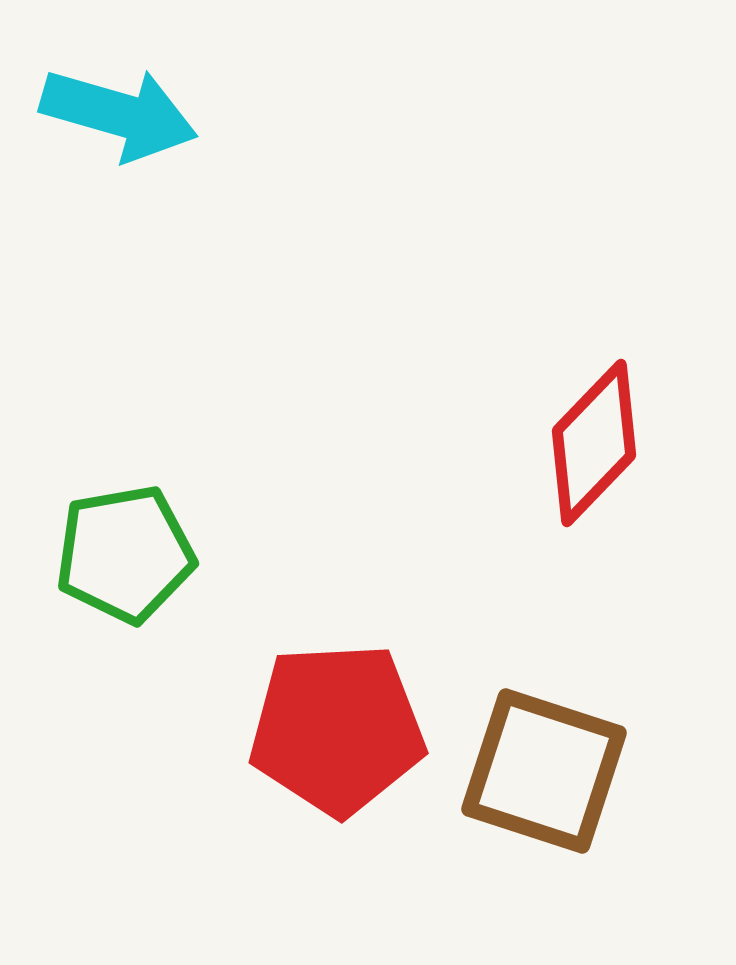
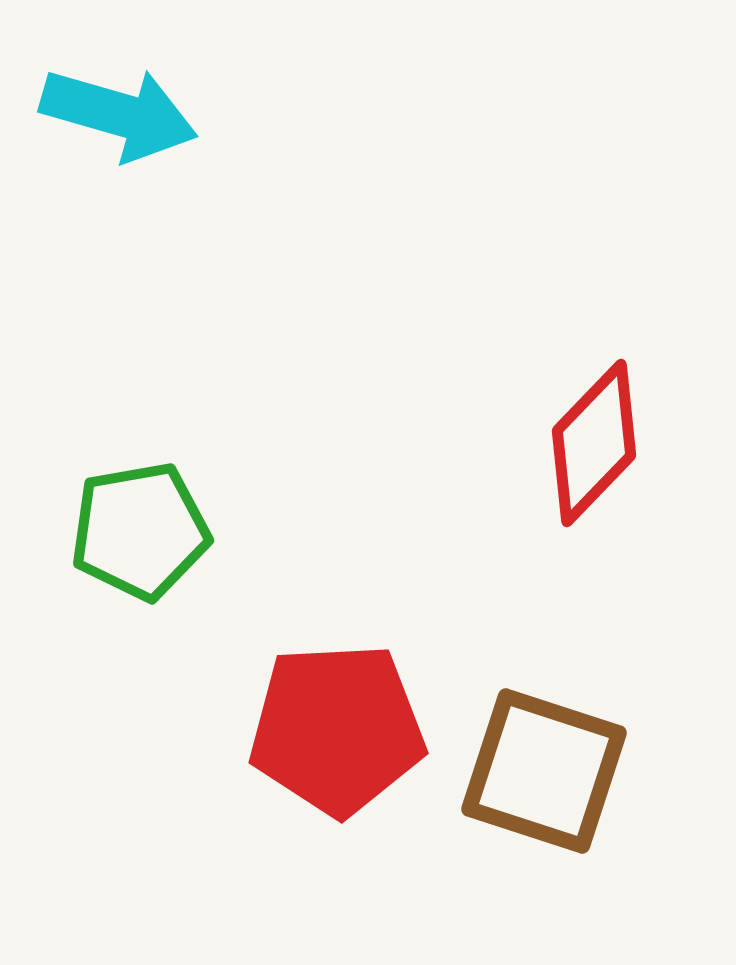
green pentagon: moved 15 px right, 23 px up
